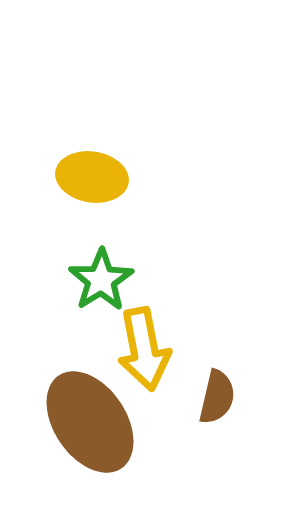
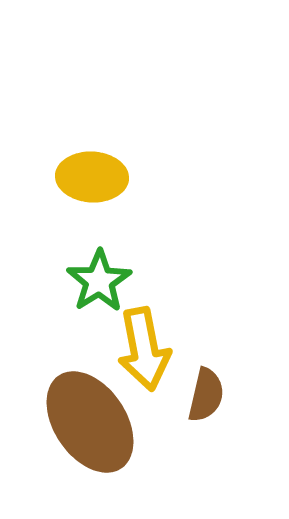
yellow ellipse: rotated 6 degrees counterclockwise
green star: moved 2 px left, 1 px down
brown semicircle: moved 11 px left, 2 px up
